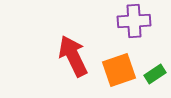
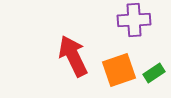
purple cross: moved 1 px up
green rectangle: moved 1 px left, 1 px up
